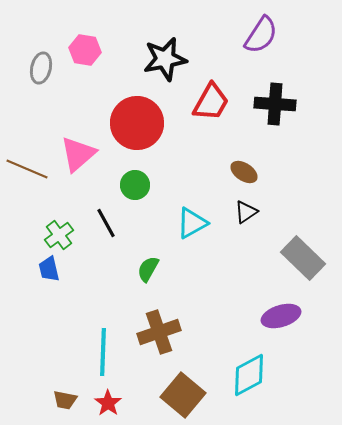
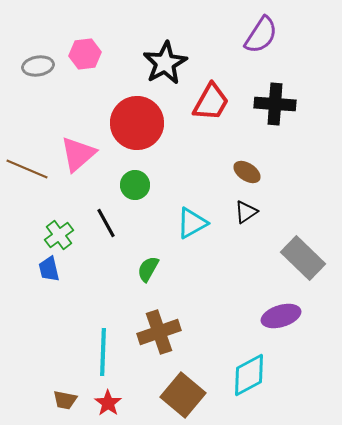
pink hexagon: moved 4 px down; rotated 16 degrees counterclockwise
black star: moved 4 px down; rotated 18 degrees counterclockwise
gray ellipse: moved 3 px left, 2 px up; rotated 68 degrees clockwise
brown ellipse: moved 3 px right
